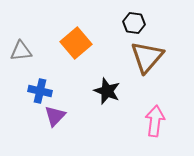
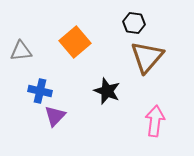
orange square: moved 1 px left, 1 px up
